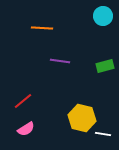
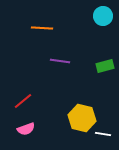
pink semicircle: rotated 12 degrees clockwise
